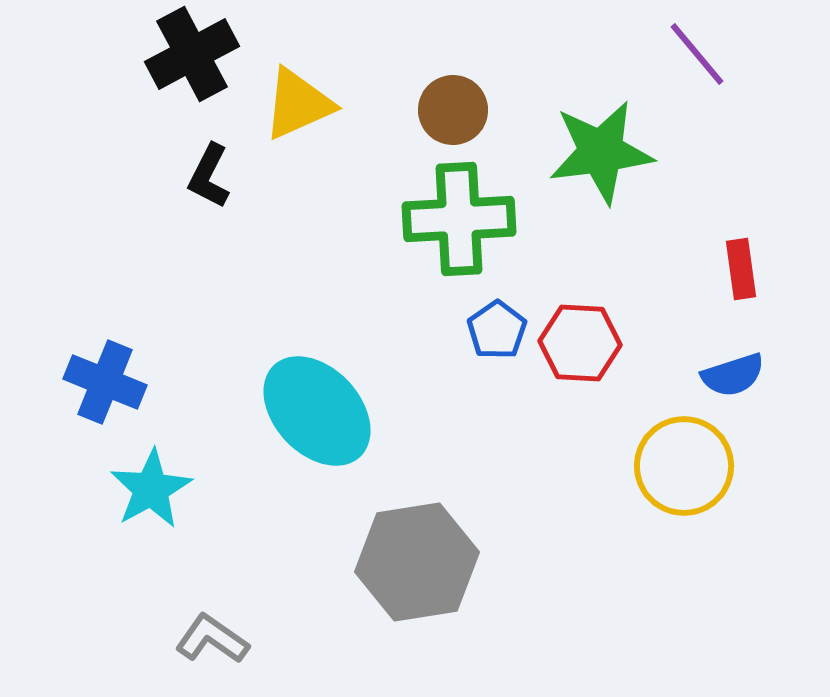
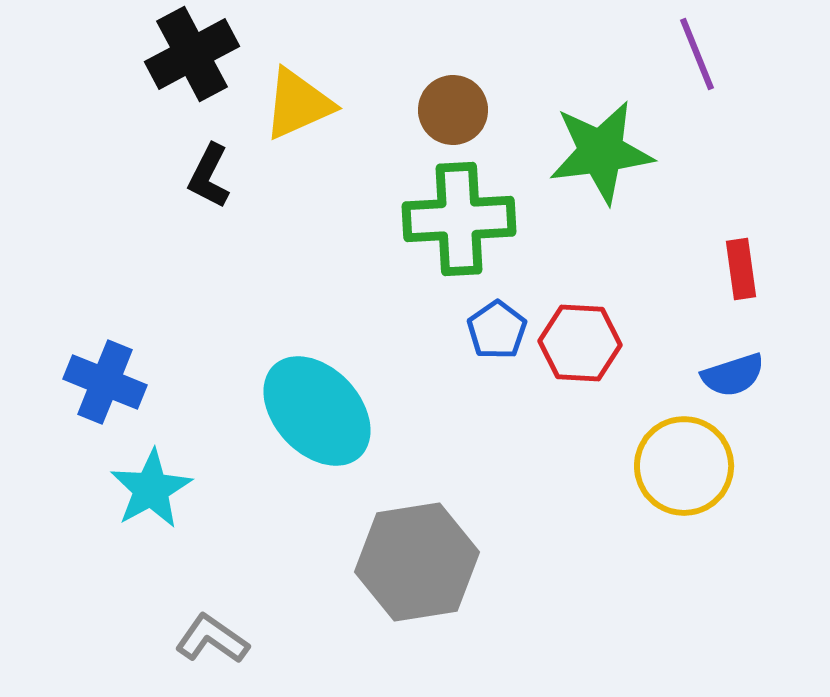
purple line: rotated 18 degrees clockwise
